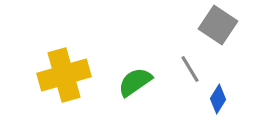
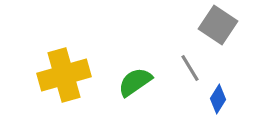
gray line: moved 1 px up
